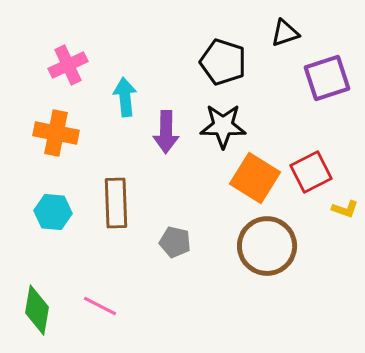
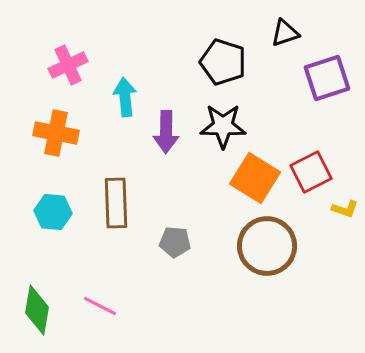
gray pentagon: rotated 8 degrees counterclockwise
